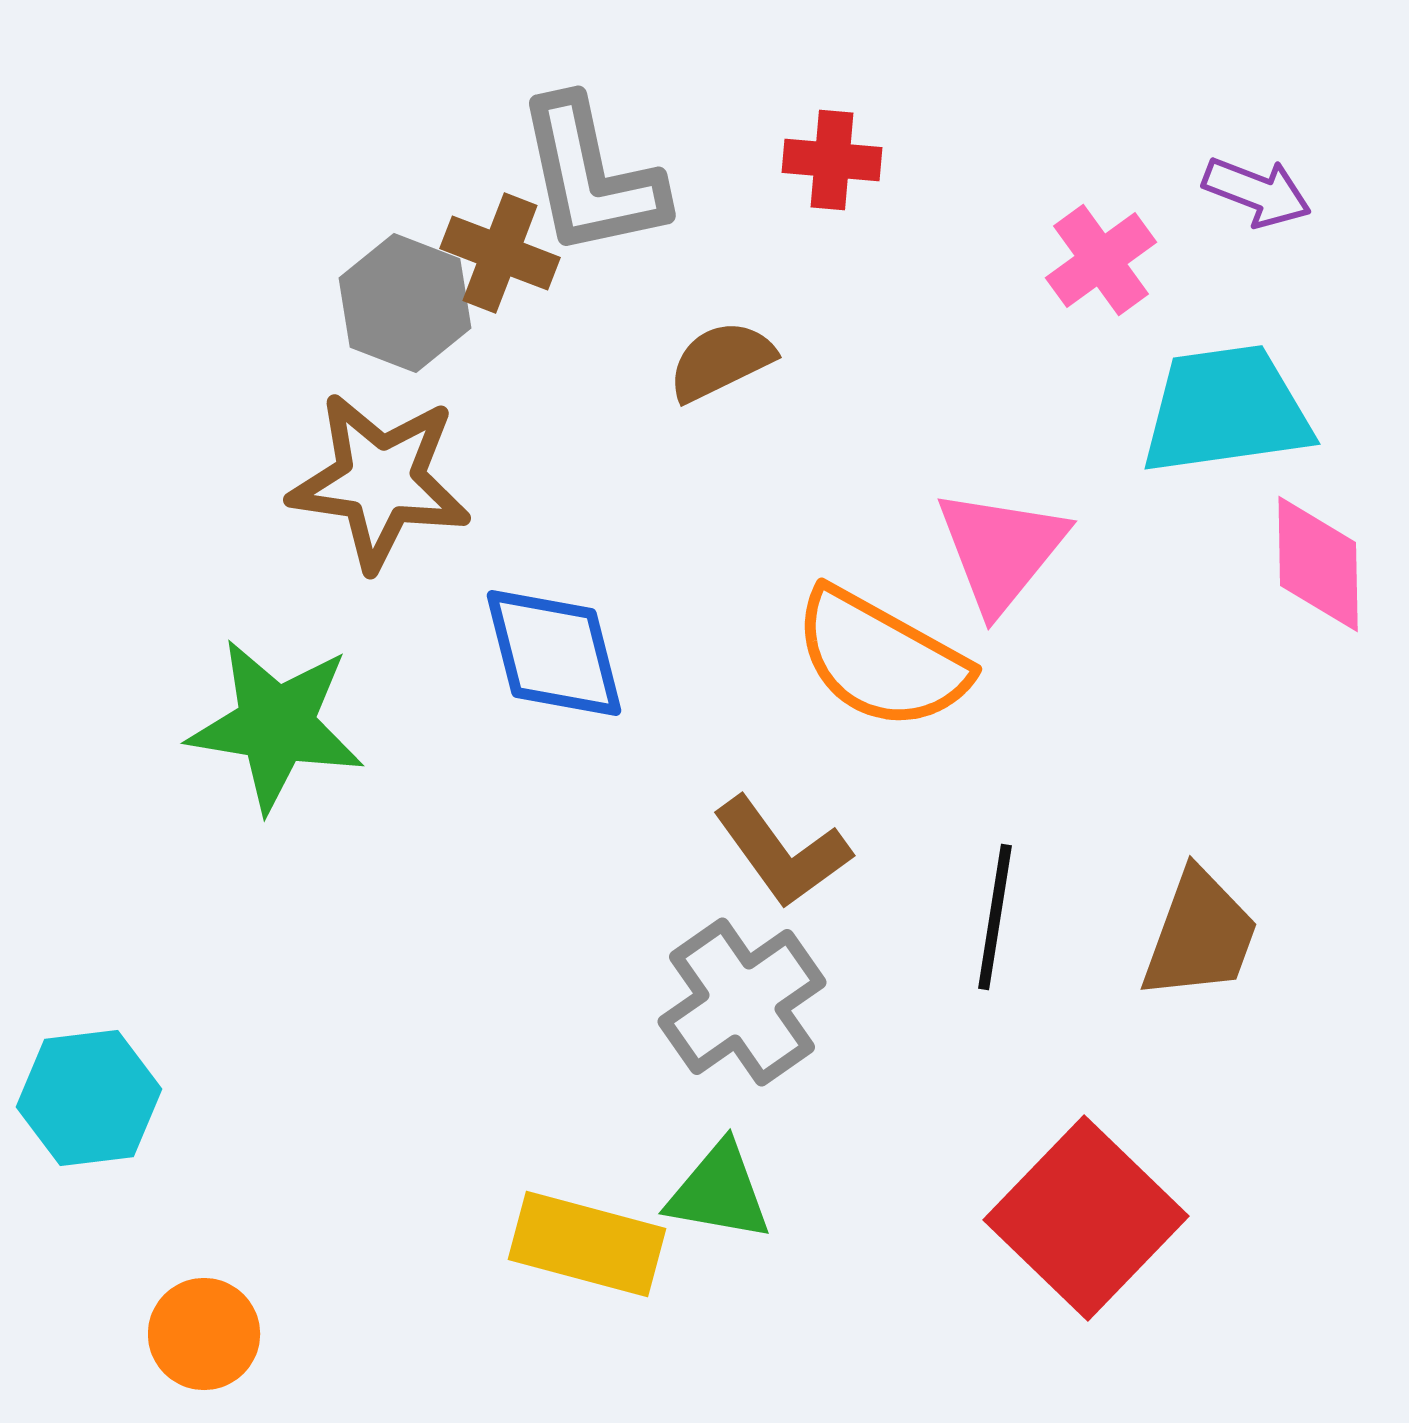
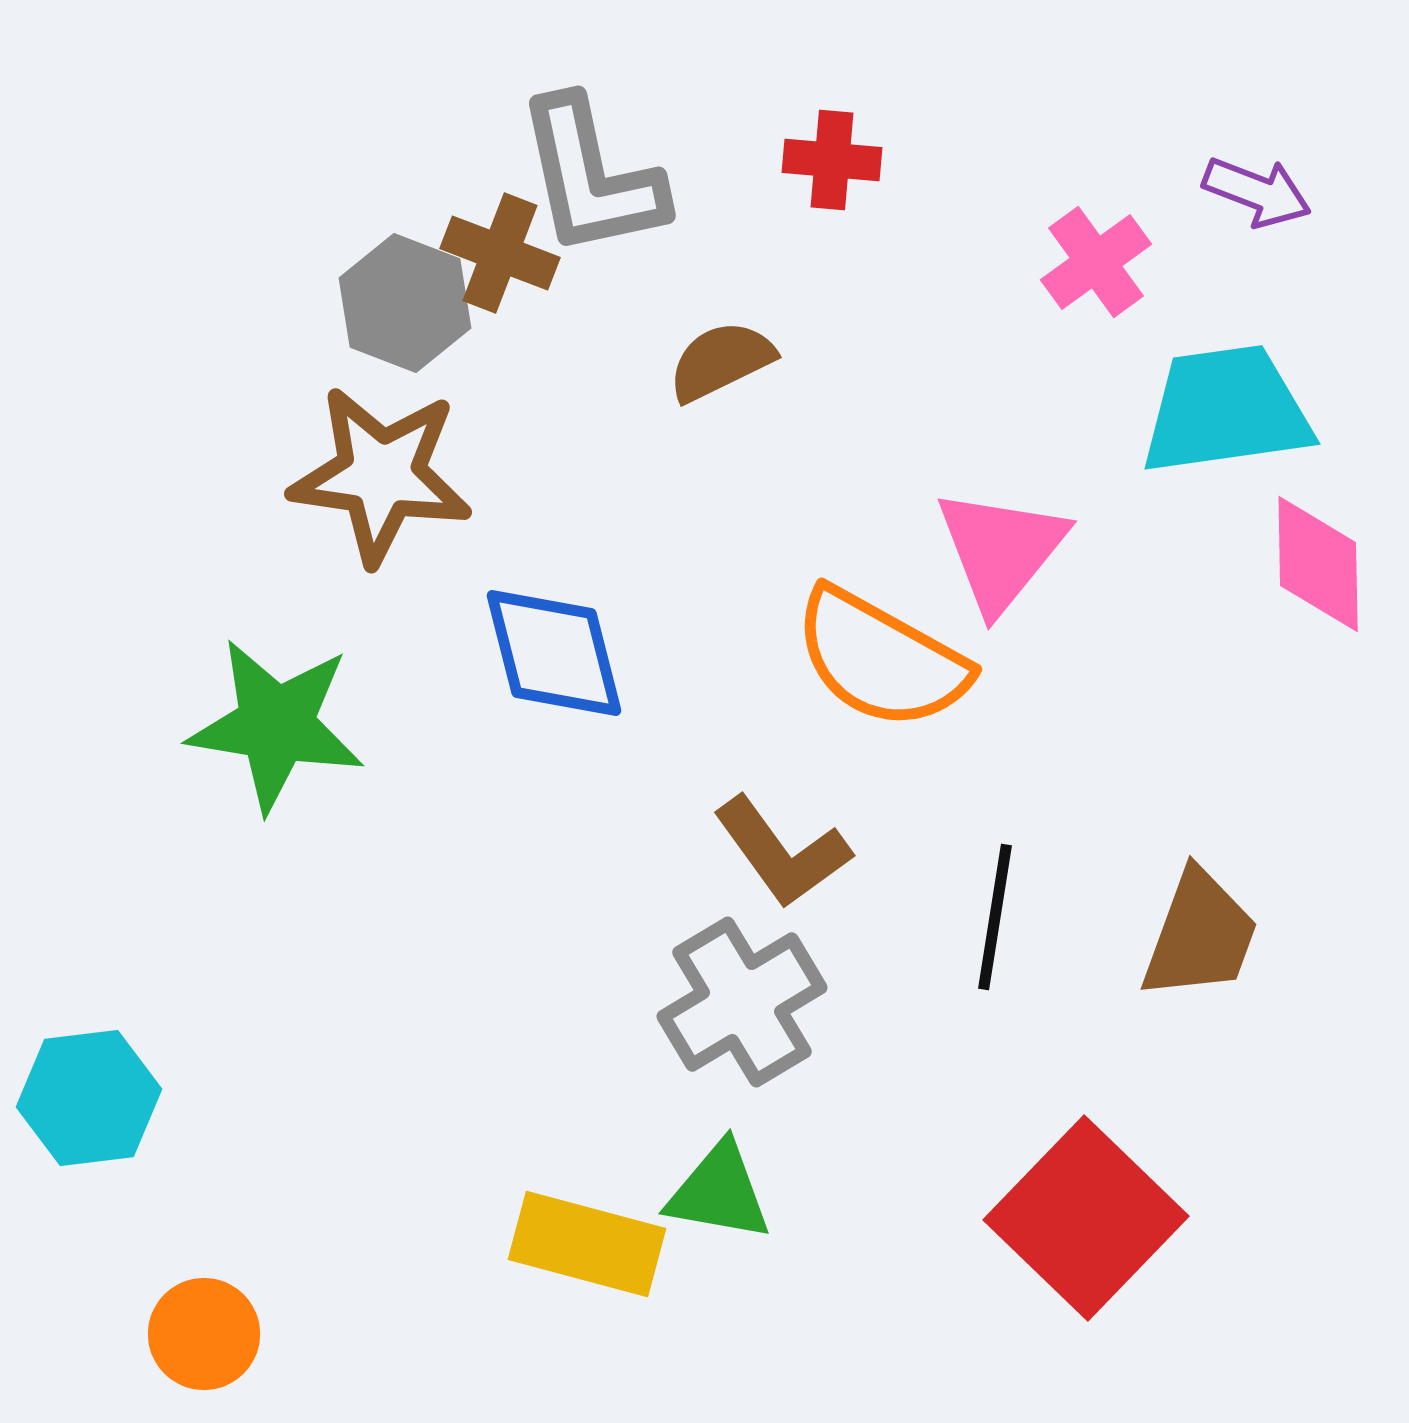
pink cross: moved 5 px left, 2 px down
brown star: moved 1 px right, 6 px up
gray cross: rotated 4 degrees clockwise
